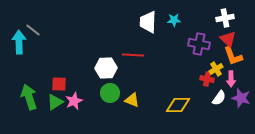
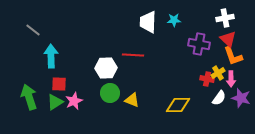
cyan arrow: moved 32 px right, 14 px down
yellow cross: moved 2 px right, 4 px down
